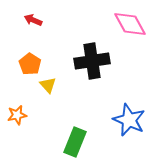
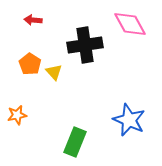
red arrow: rotated 18 degrees counterclockwise
black cross: moved 7 px left, 16 px up
yellow triangle: moved 6 px right, 13 px up
